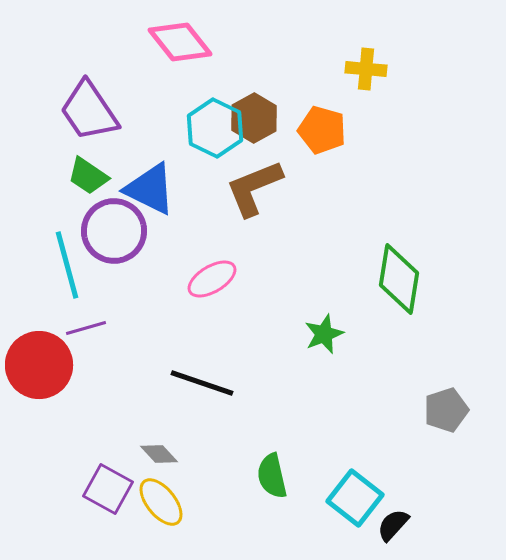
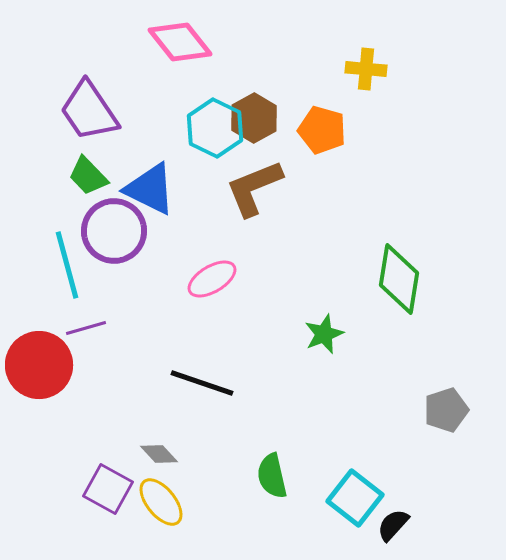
green trapezoid: rotated 12 degrees clockwise
